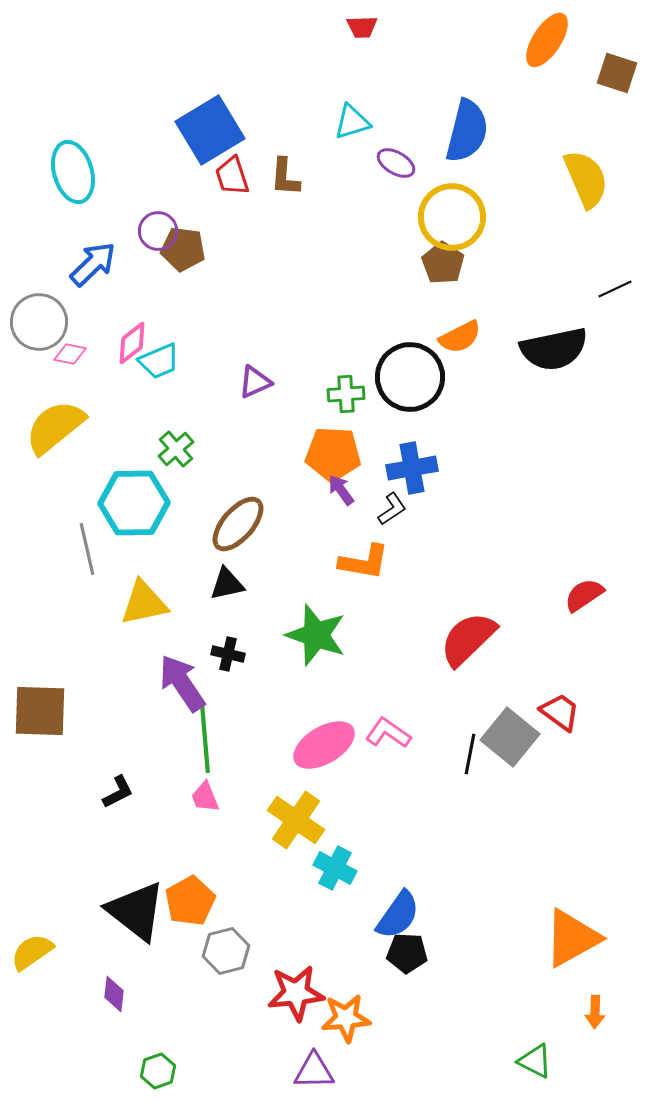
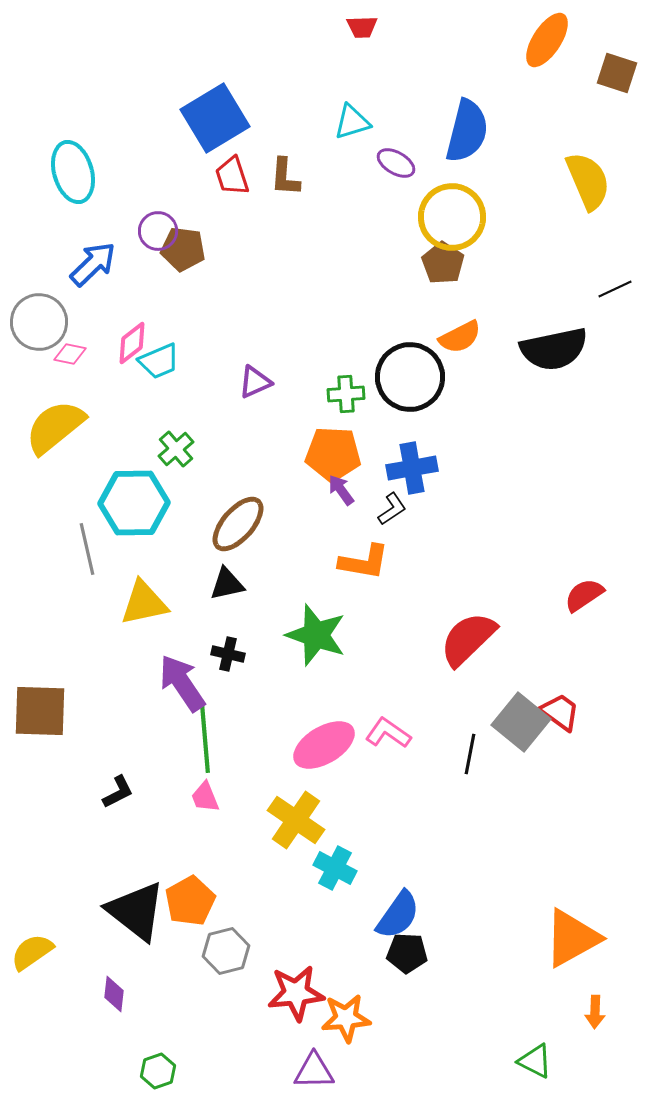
blue square at (210, 130): moved 5 px right, 12 px up
yellow semicircle at (586, 179): moved 2 px right, 2 px down
gray square at (510, 737): moved 11 px right, 15 px up
